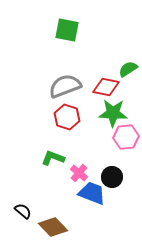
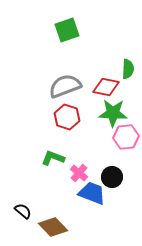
green square: rotated 30 degrees counterclockwise
green semicircle: rotated 126 degrees clockwise
